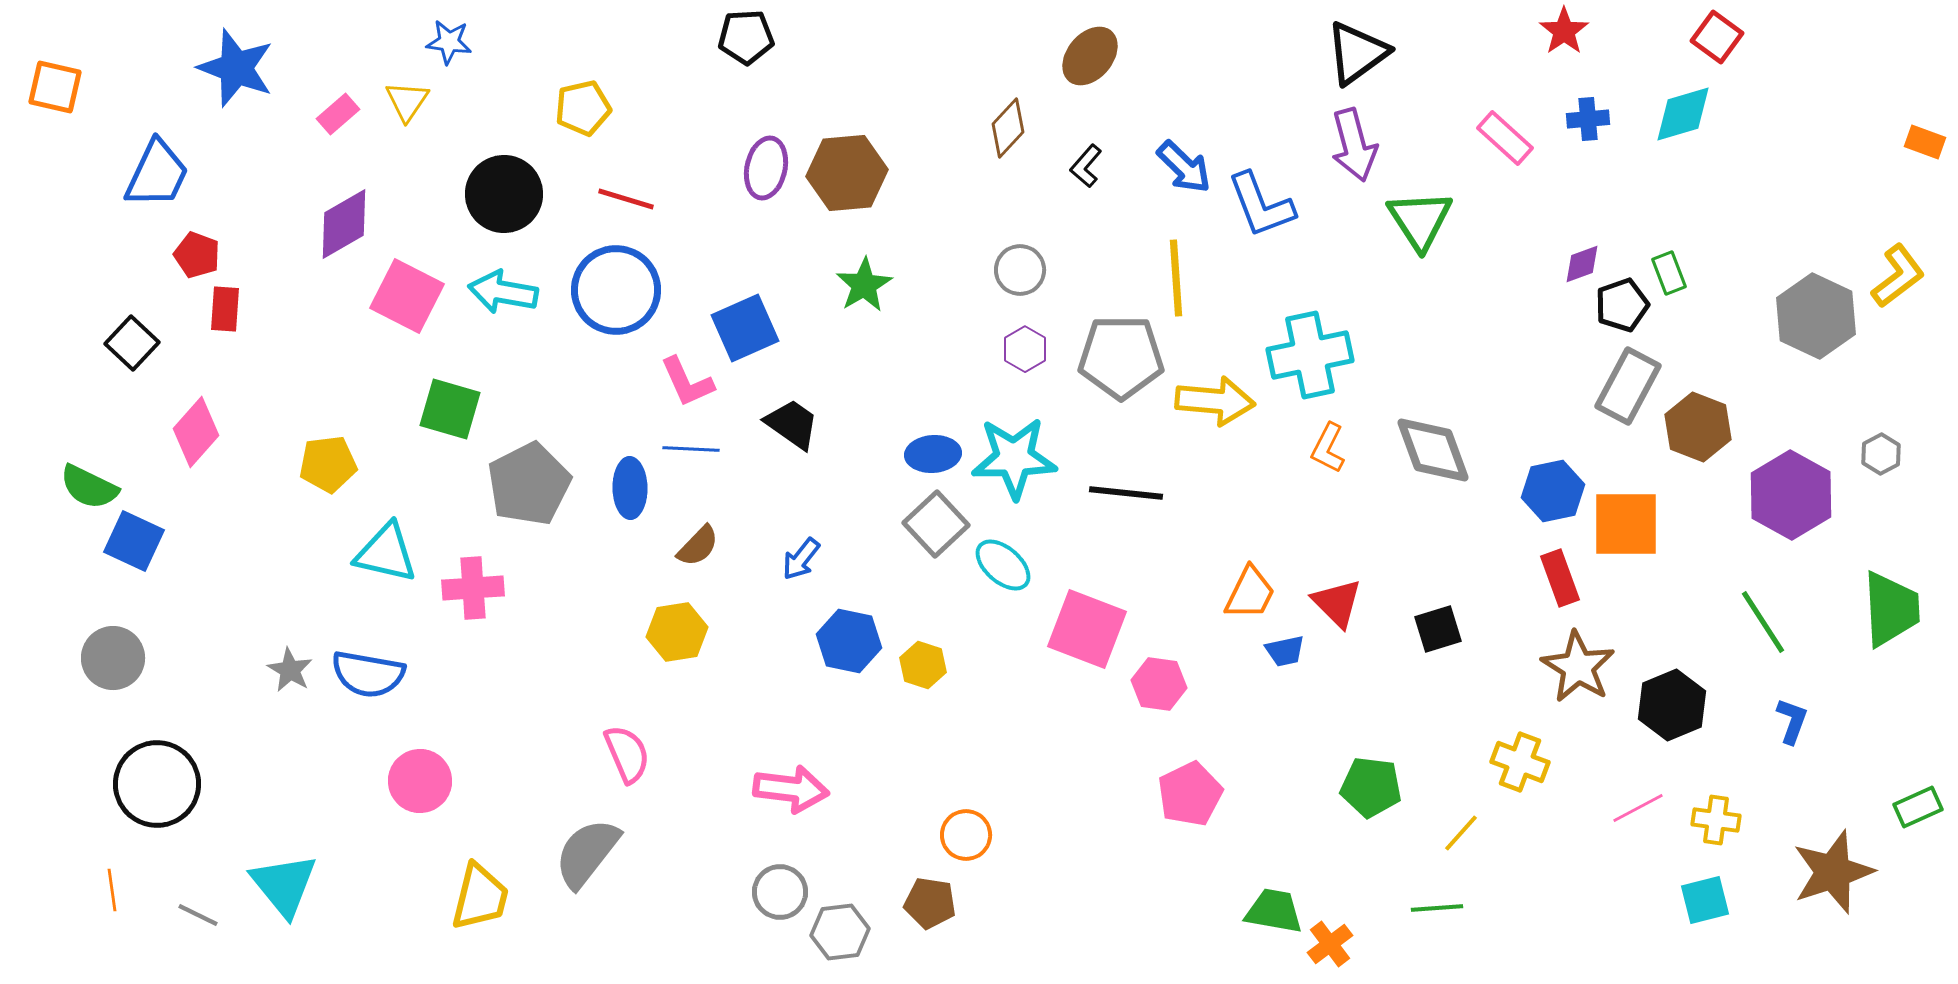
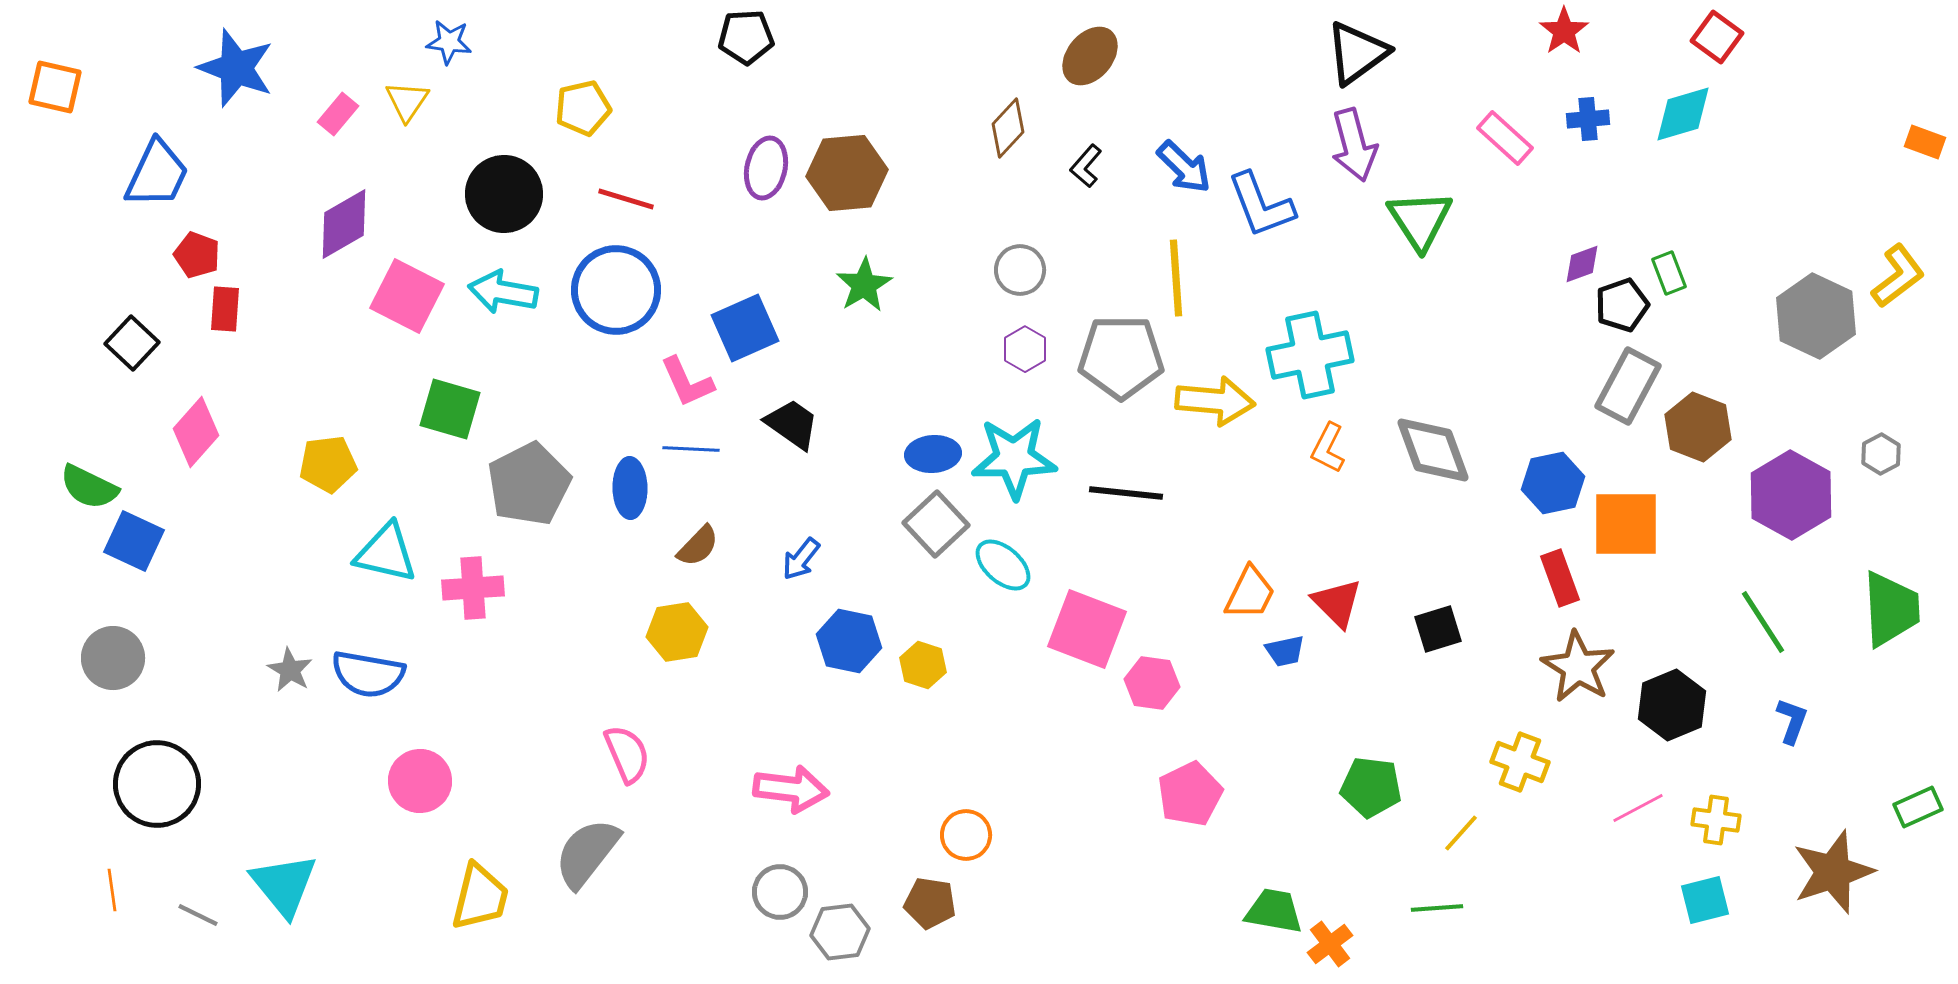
pink rectangle at (338, 114): rotated 9 degrees counterclockwise
blue hexagon at (1553, 491): moved 8 px up
pink hexagon at (1159, 684): moved 7 px left, 1 px up
